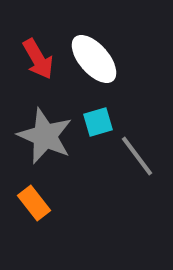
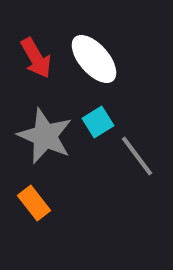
red arrow: moved 2 px left, 1 px up
cyan square: rotated 16 degrees counterclockwise
